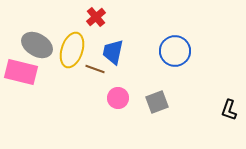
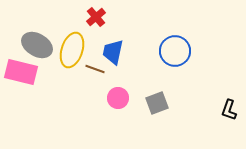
gray square: moved 1 px down
